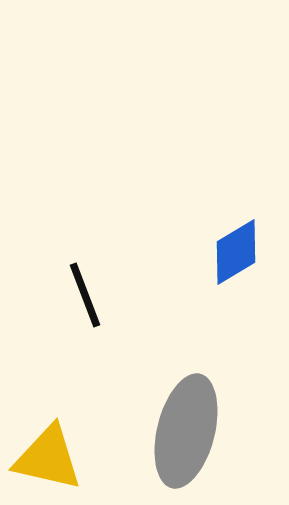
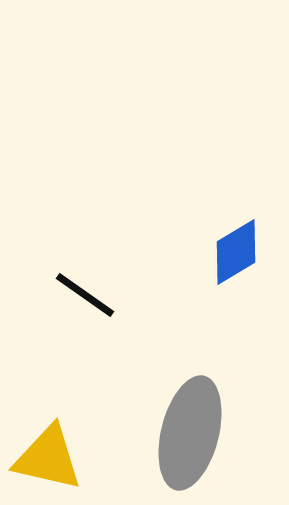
black line: rotated 34 degrees counterclockwise
gray ellipse: moved 4 px right, 2 px down
